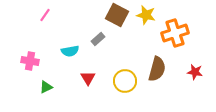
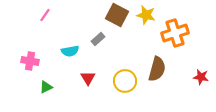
red star: moved 6 px right, 5 px down
